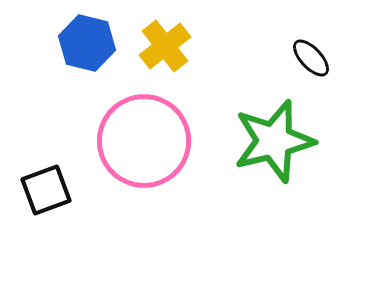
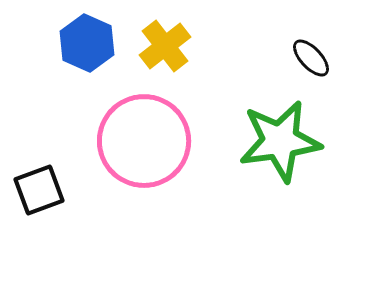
blue hexagon: rotated 10 degrees clockwise
green star: moved 6 px right; rotated 6 degrees clockwise
black square: moved 7 px left
